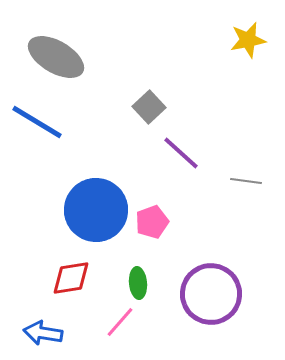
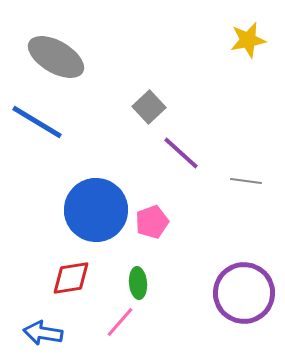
purple circle: moved 33 px right, 1 px up
